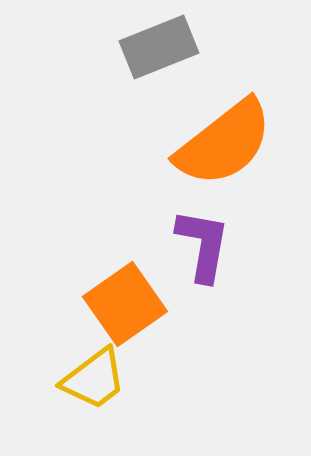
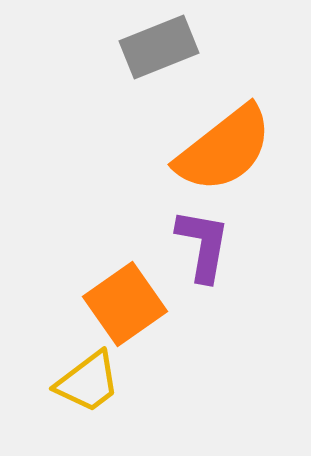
orange semicircle: moved 6 px down
yellow trapezoid: moved 6 px left, 3 px down
